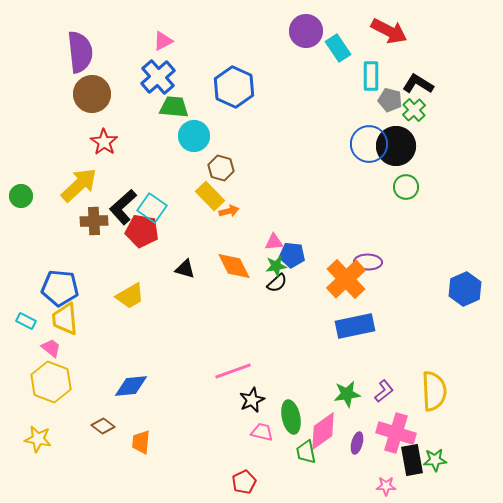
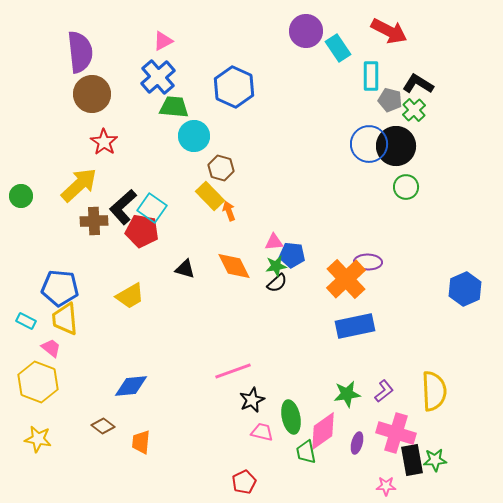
orange arrow at (229, 211): rotated 96 degrees counterclockwise
yellow hexagon at (51, 382): moved 13 px left
